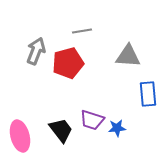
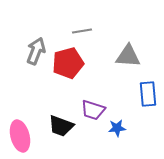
purple trapezoid: moved 1 px right, 10 px up
black trapezoid: moved 4 px up; rotated 148 degrees clockwise
